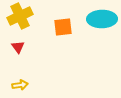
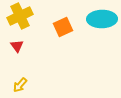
orange square: rotated 18 degrees counterclockwise
red triangle: moved 1 px left, 1 px up
yellow arrow: rotated 140 degrees clockwise
